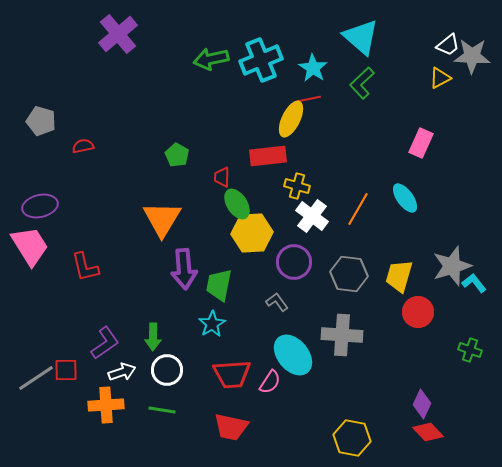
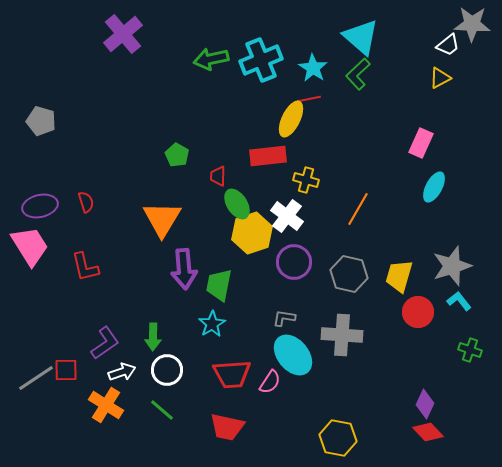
purple cross at (118, 34): moved 5 px right
gray star at (472, 56): moved 32 px up
green L-shape at (362, 83): moved 4 px left, 9 px up
red semicircle at (83, 146): moved 3 px right, 56 px down; rotated 85 degrees clockwise
red trapezoid at (222, 177): moved 4 px left, 1 px up
yellow cross at (297, 186): moved 9 px right, 6 px up
cyan ellipse at (405, 198): moved 29 px right, 11 px up; rotated 64 degrees clockwise
white cross at (312, 216): moved 25 px left
yellow hexagon at (252, 233): rotated 15 degrees counterclockwise
gray hexagon at (349, 274): rotated 6 degrees clockwise
cyan L-shape at (474, 283): moved 15 px left, 18 px down
gray L-shape at (277, 302): moved 7 px right, 16 px down; rotated 45 degrees counterclockwise
purple diamond at (422, 404): moved 3 px right
orange cross at (106, 405): rotated 36 degrees clockwise
green line at (162, 410): rotated 32 degrees clockwise
red trapezoid at (231, 427): moved 4 px left
yellow hexagon at (352, 438): moved 14 px left
